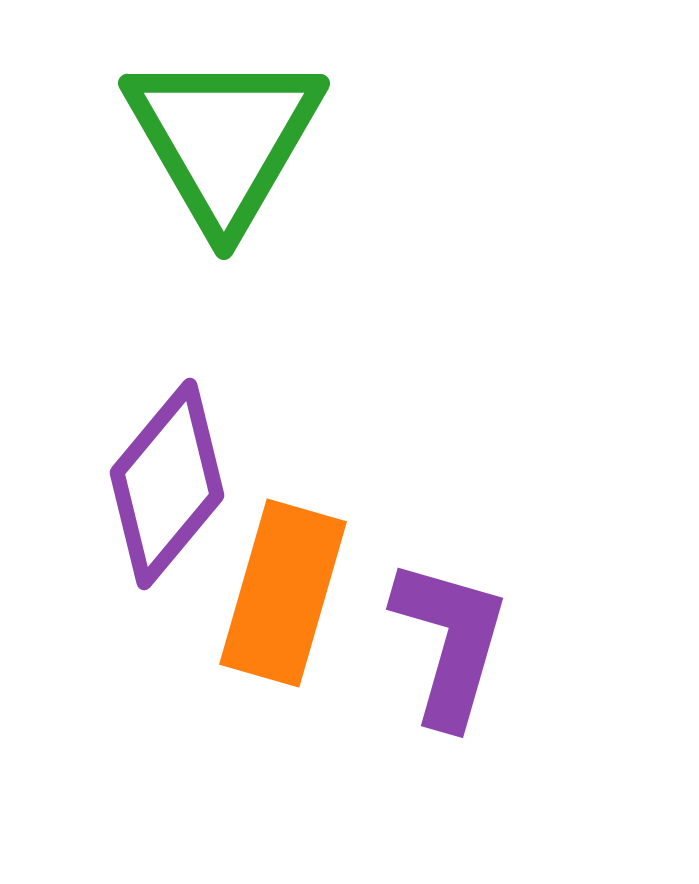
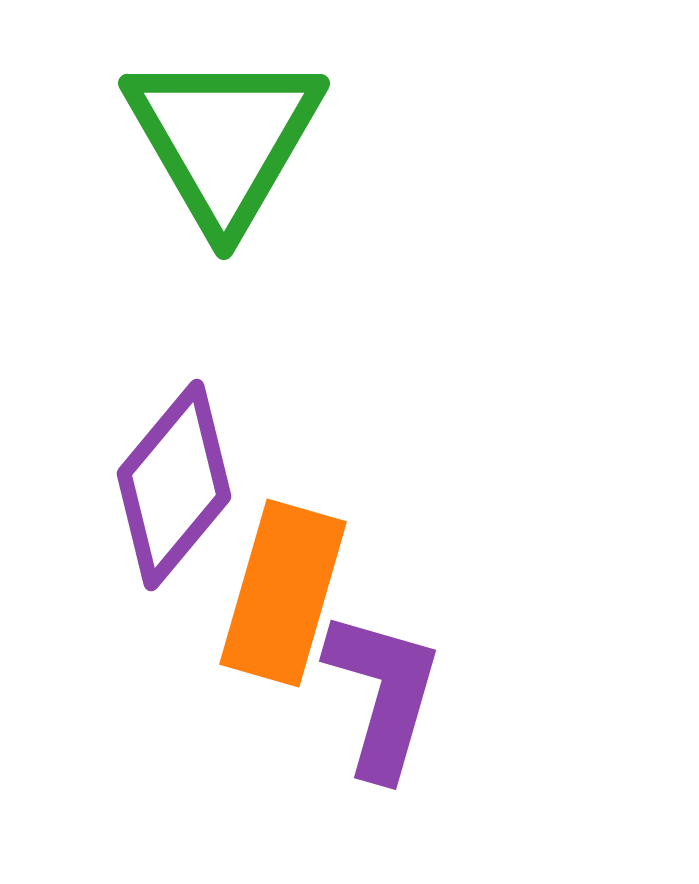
purple diamond: moved 7 px right, 1 px down
purple L-shape: moved 67 px left, 52 px down
